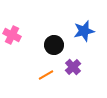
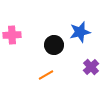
blue star: moved 4 px left, 1 px down
pink cross: rotated 30 degrees counterclockwise
purple cross: moved 18 px right
